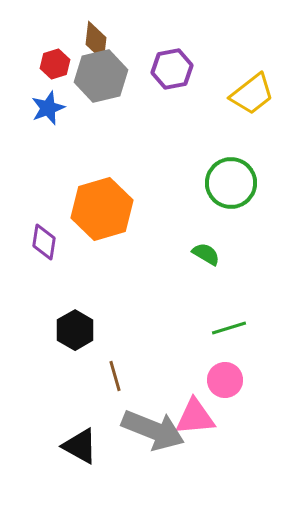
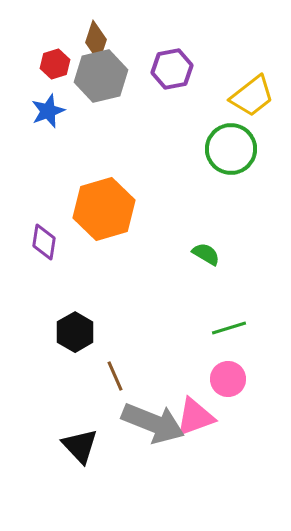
brown diamond: rotated 12 degrees clockwise
yellow trapezoid: moved 2 px down
blue star: moved 3 px down
green circle: moved 34 px up
orange hexagon: moved 2 px right
black hexagon: moved 2 px down
brown line: rotated 8 degrees counterclockwise
pink circle: moved 3 px right, 1 px up
pink triangle: rotated 15 degrees counterclockwise
gray arrow: moved 7 px up
black triangle: rotated 18 degrees clockwise
